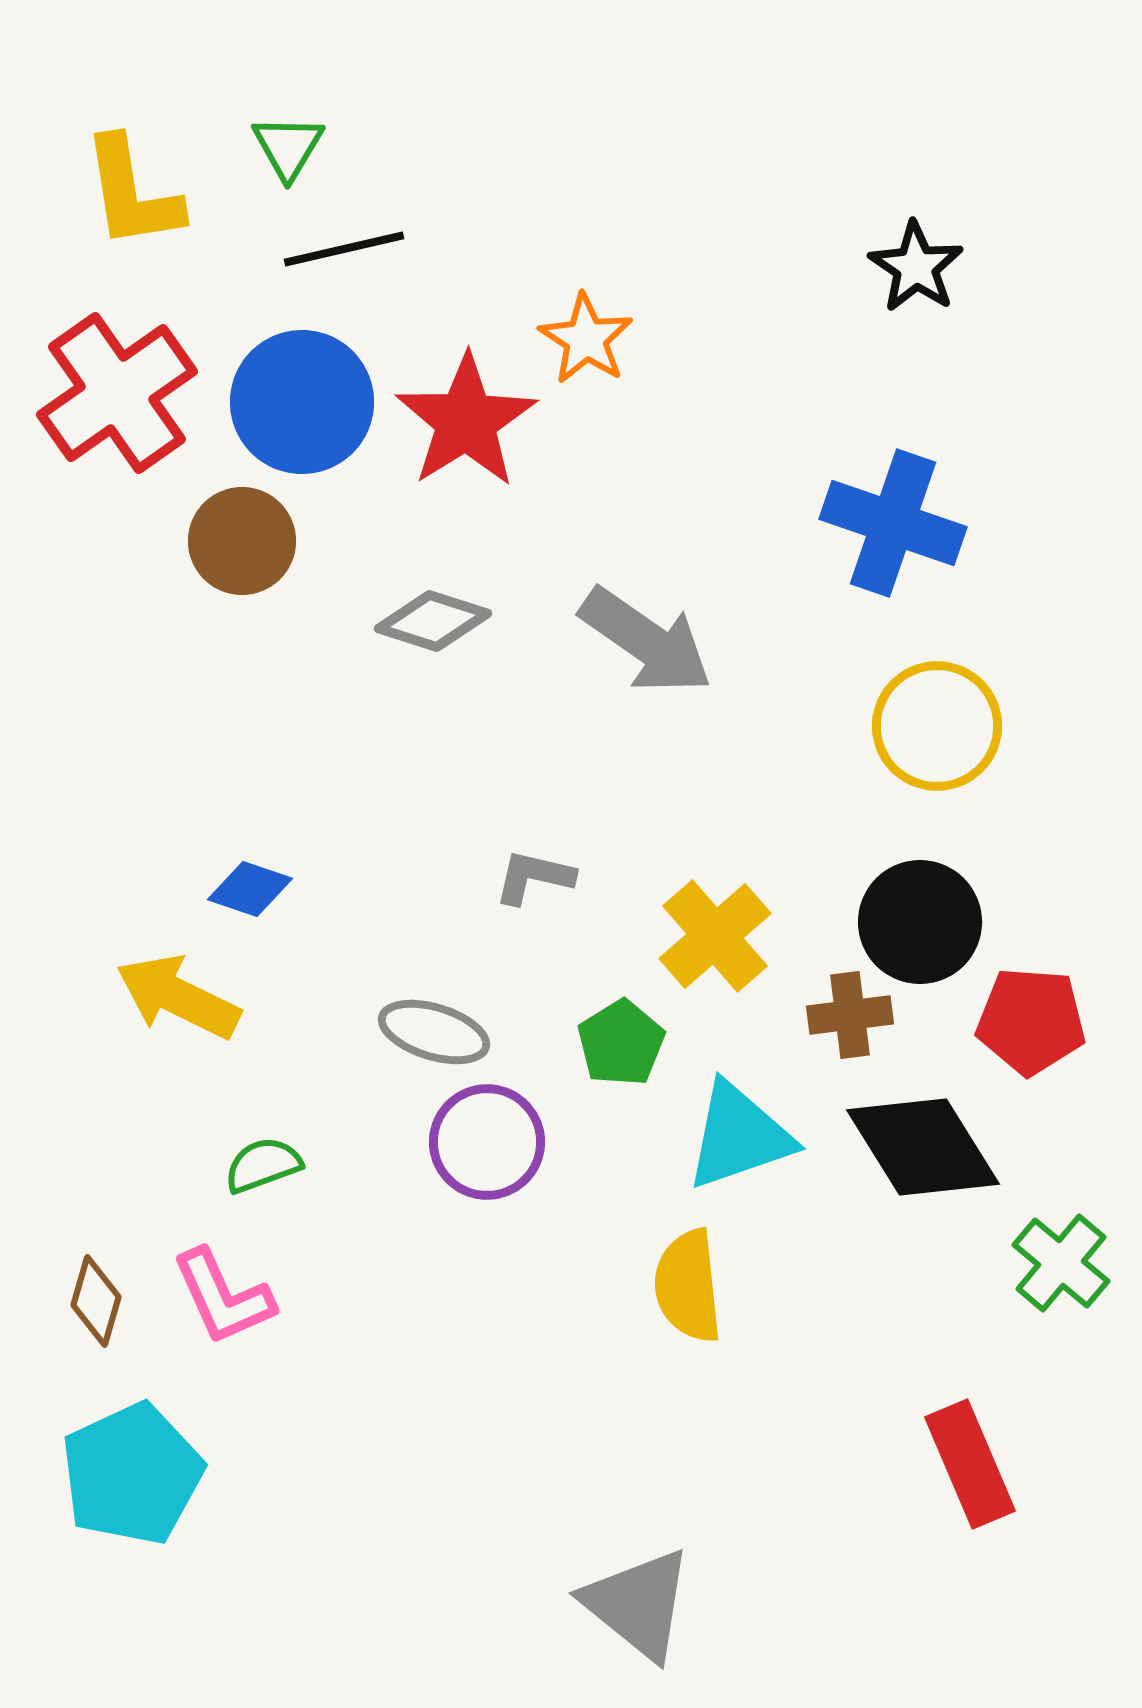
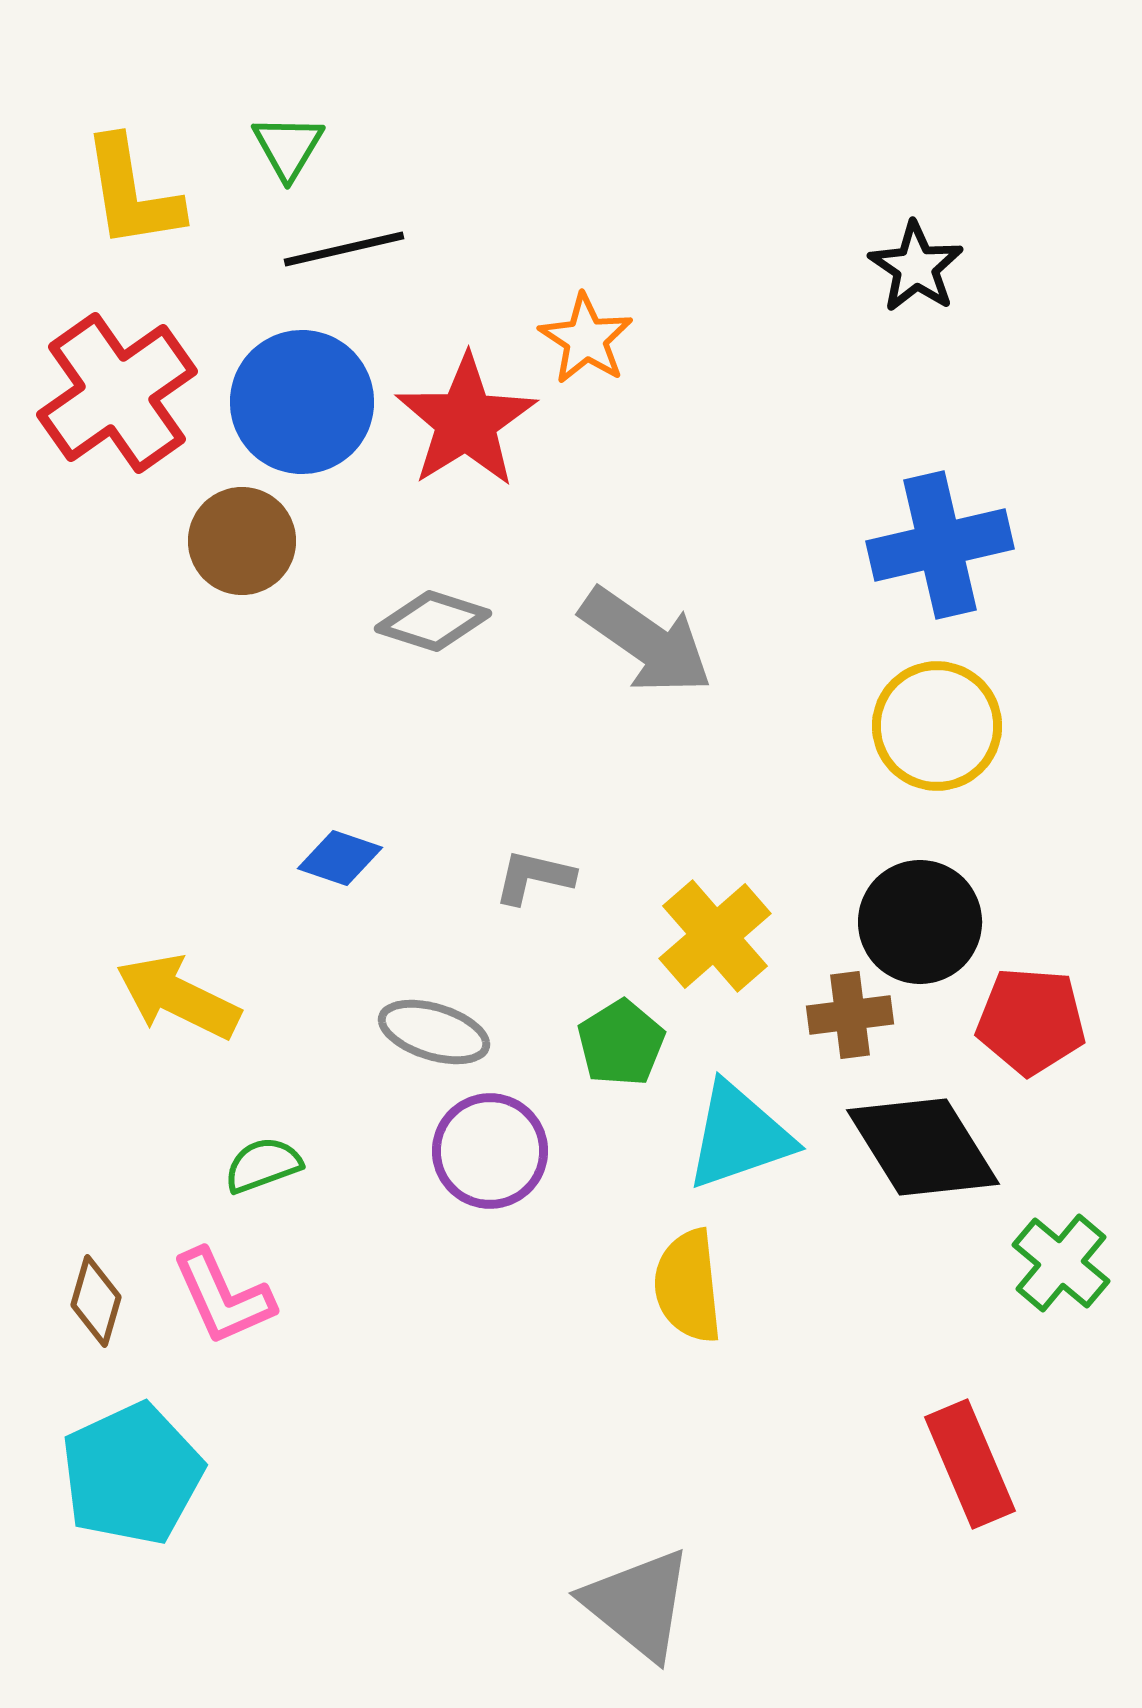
blue cross: moved 47 px right, 22 px down; rotated 32 degrees counterclockwise
blue diamond: moved 90 px right, 31 px up
purple circle: moved 3 px right, 9 px down
